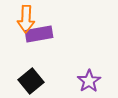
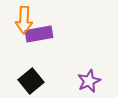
orange arrow: moved 2 px left, 1 px down
purple star: rotated 10 degrees clockwise
